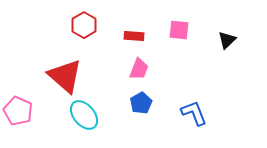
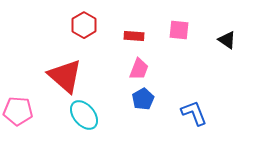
black triangle: rotated 42 degrees counterclockwise
blue pentagon: moved 2 px right, 4 px up
pink pentagon: rotated 20 degrees counterclockwise
